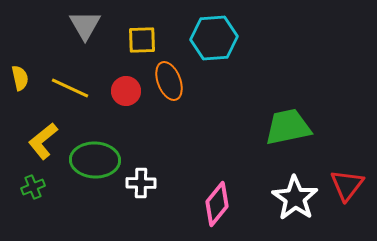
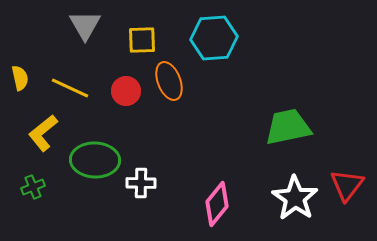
yellow L-shape: moved 8 px up
